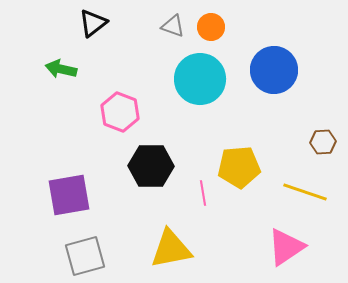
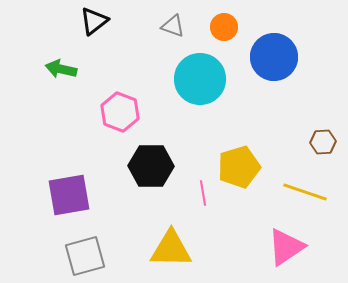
black triangle: moved 1 px right, 2 px up
orange circle: moved 13 px right
blue circle: moved 13 px up
yellow pentagon: rotated 12 degrees counterclockwise
yellow triangle: rotated 12 degrees clockwise
